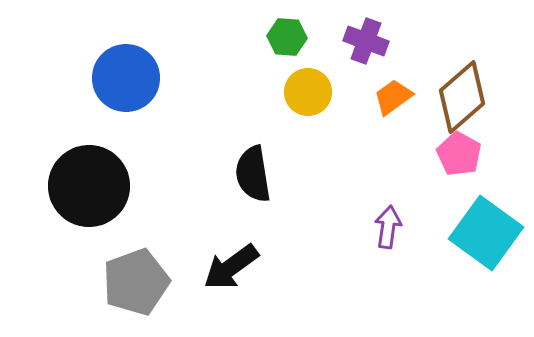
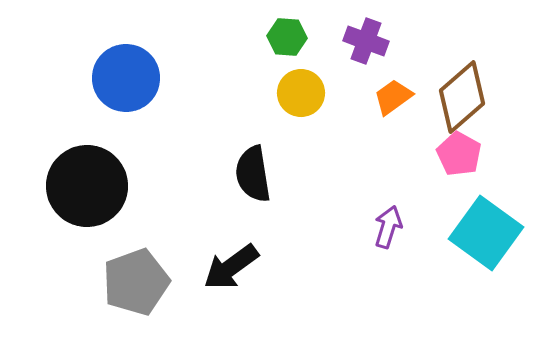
yellow circle: moved 7 px left, 1 px down
black circle: moved 2 px left
purple arrow: rotated 9 degrees clockwise
